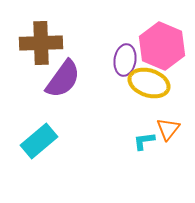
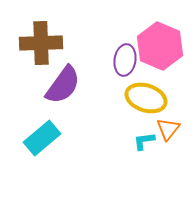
pink hexagon: moved 2 px left
purple semicircle: moved 6 px down
yellow ellipse: moved 3 px left, 15 px down
cyan rectangle: moved 3 px right, 3 px up
